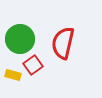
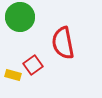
green circle: moved 22 px up
red semicircle: rotated 24 degrees counterclockwise
